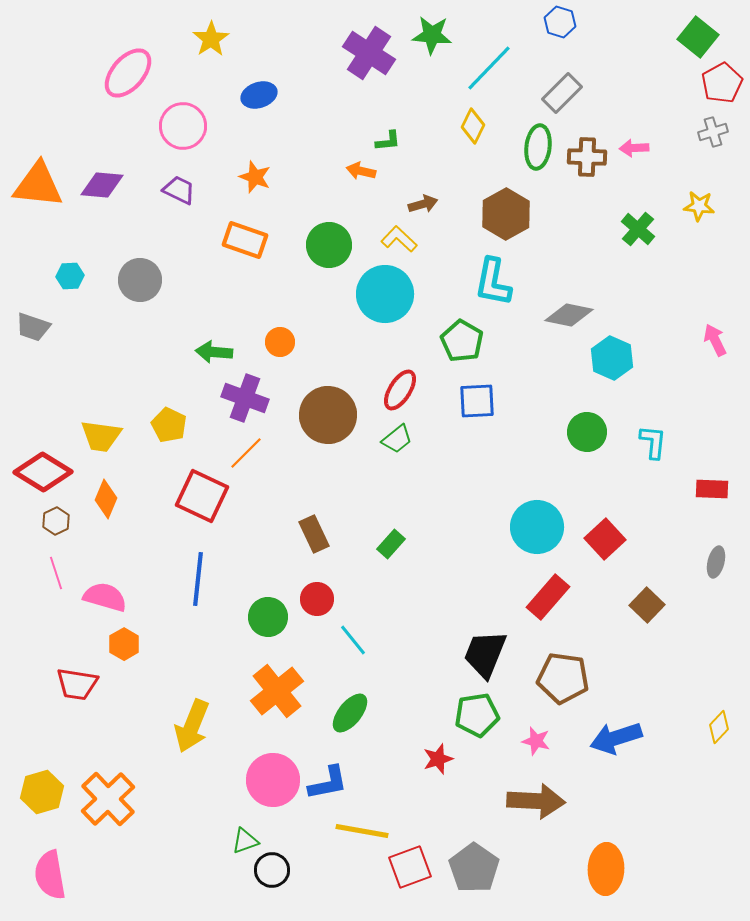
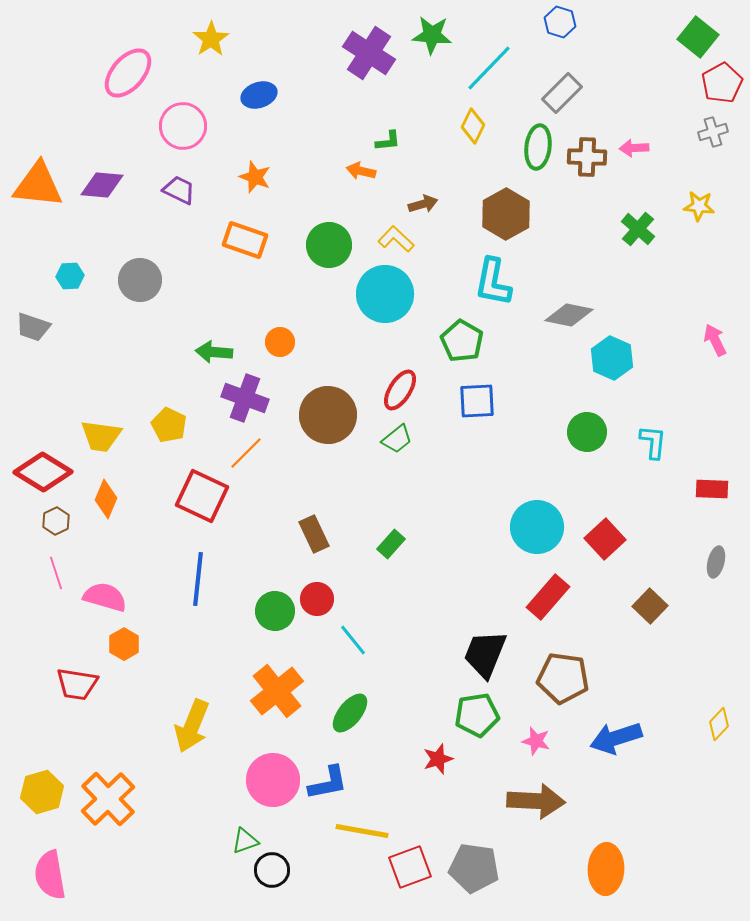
yellow L-shape at (399, 239): moved 3 px left
brown square at (647, 605): moved 3 px right, 1 px down
green circle at (268, 617): moved 7 px right, 6 px up
yellow diamond at (719, 727): moved 3 px up
gray pentagon at (474, 868): rotated 27 degrees counterclockwise
